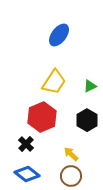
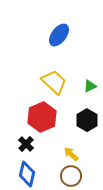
yellow trapezoid: rotated 80 degrees counterclockwise
blue diamond: rotated 65 degrees clockwise
